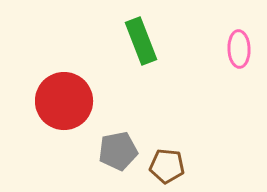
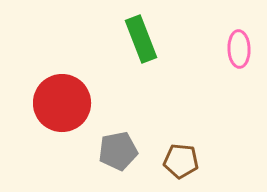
green rectangle: moved 2 px up
red circle: moved 2 px left, 2 px down
brown pentagon: moved 14 px right, 5 px up
